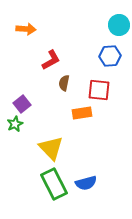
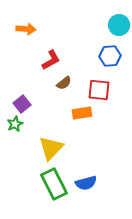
brown semicircle: rotated 140 degrees counterclockwise
yellow triangle: rotated 28 degrees clockwise
